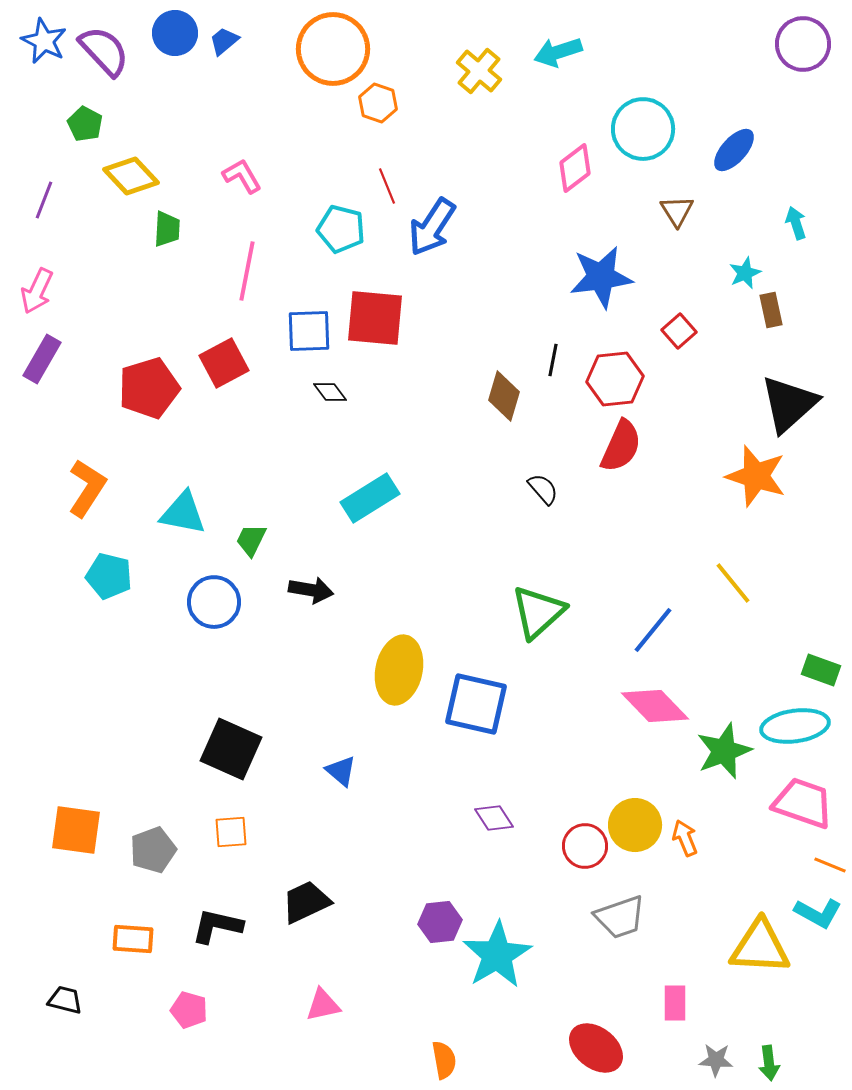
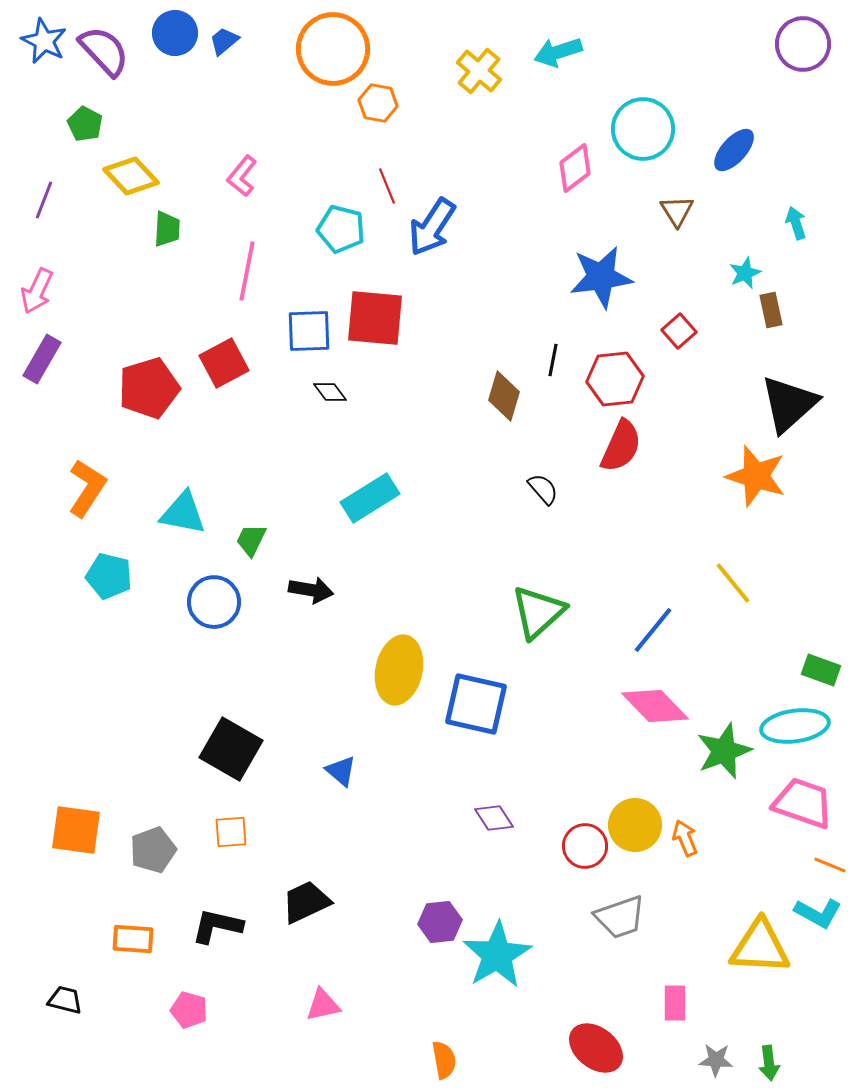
orange hexagon at (378, 103): rotated 9 degrees counterclockwise
pink L-shape at (242, 176): rotated 111 degrees counterclockwise
black square at (231, 749): rotated 6 degrees clockwise
